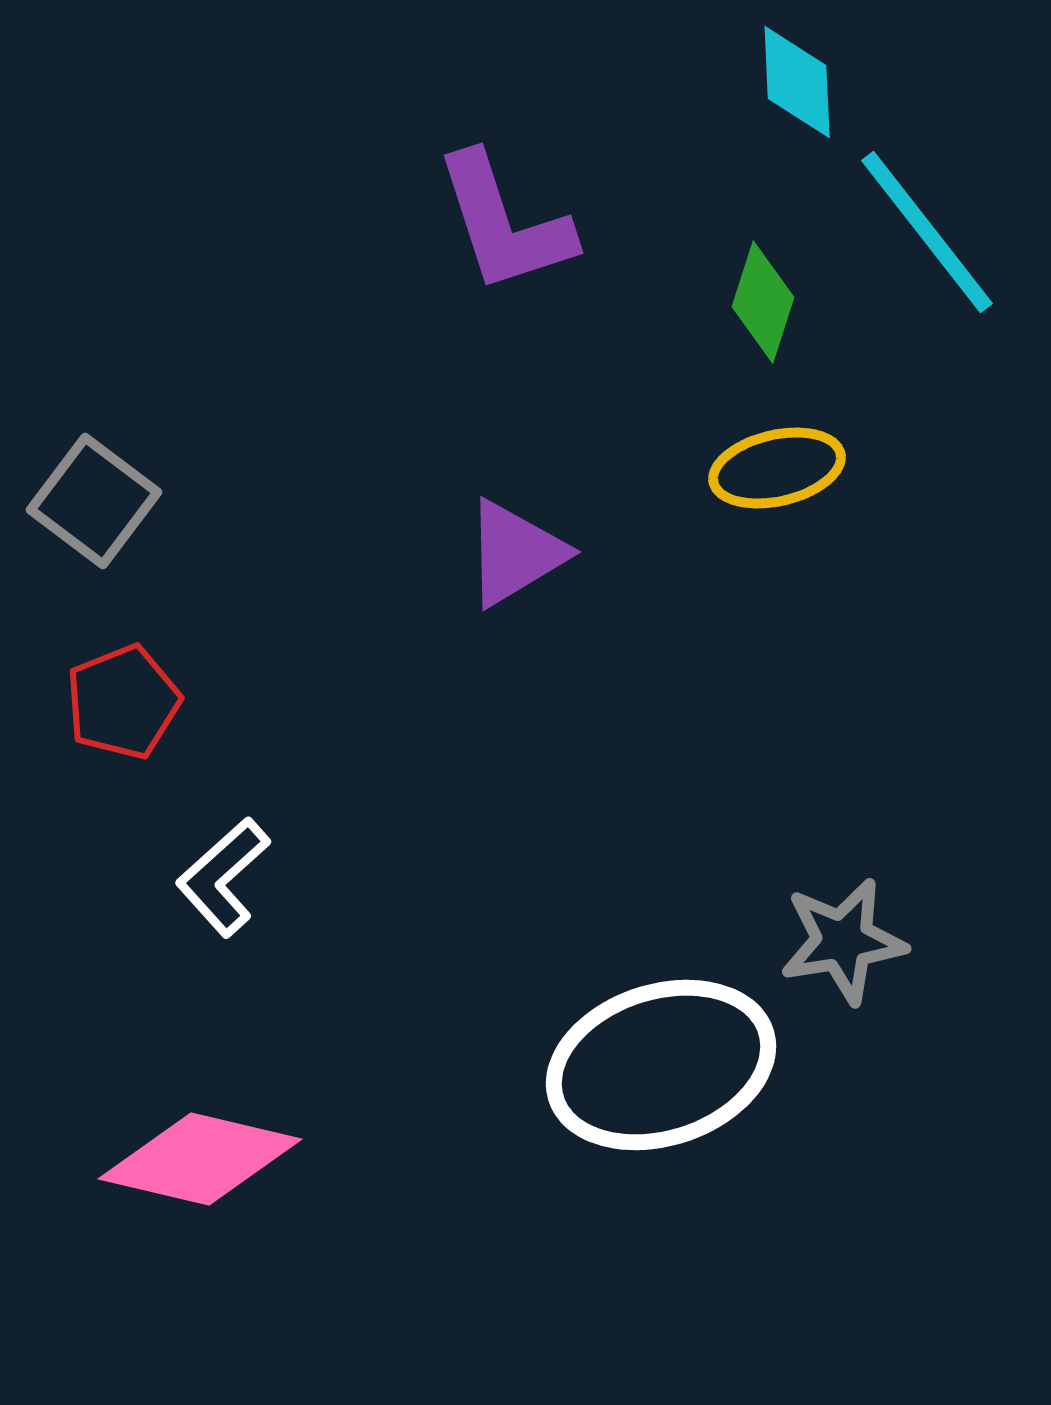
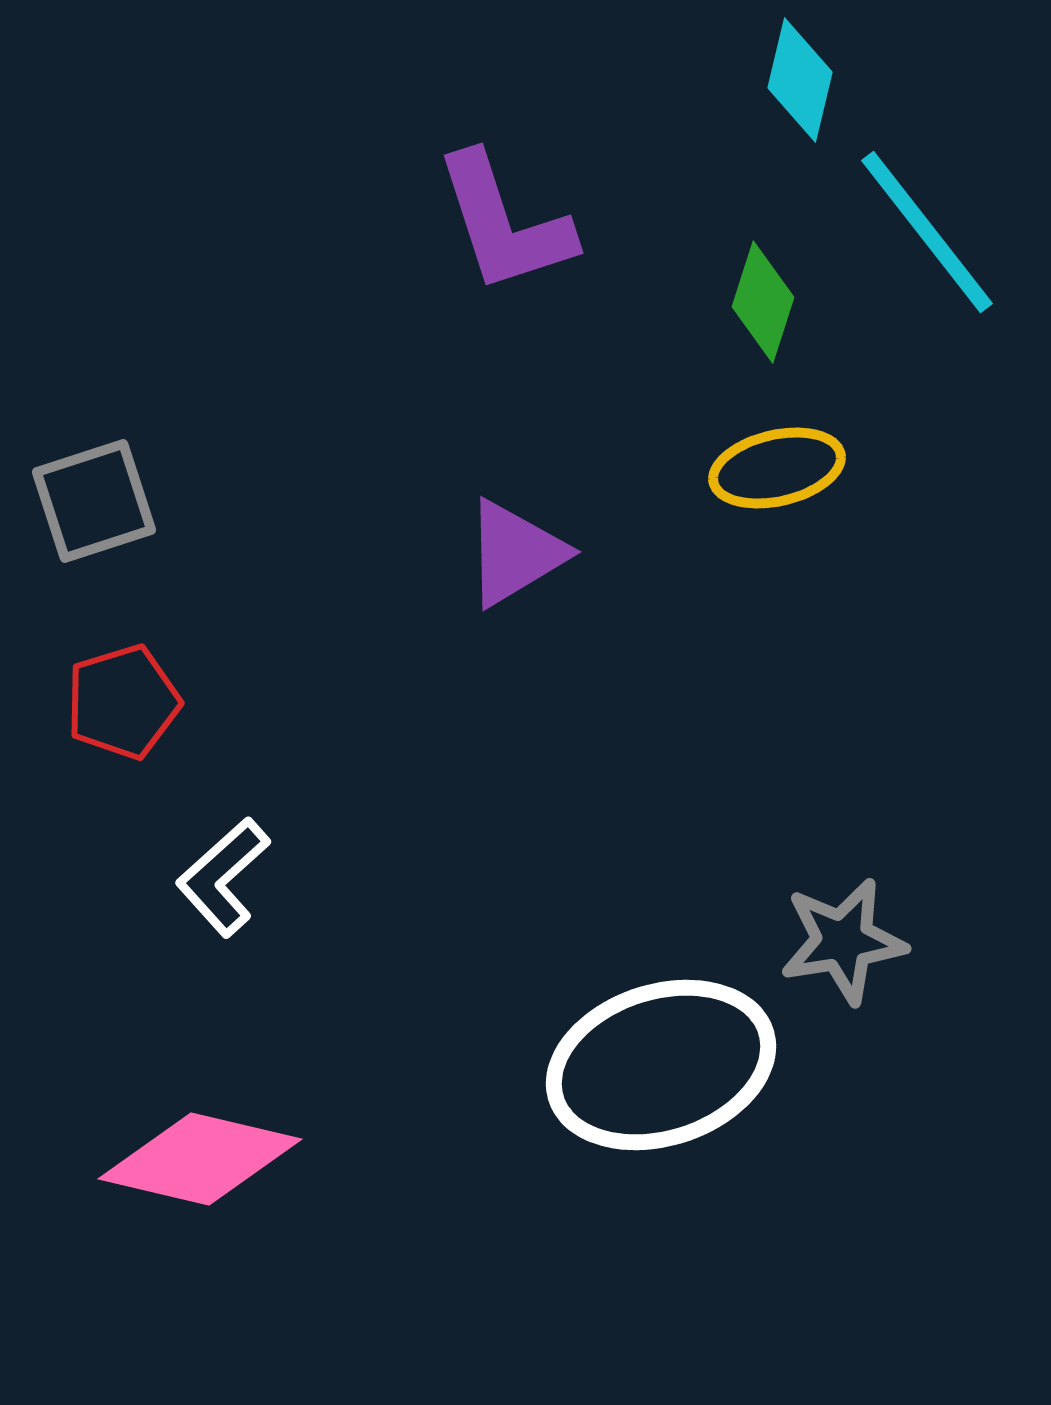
cyan diamond: moved 3 px right, 2 px up; rotated 16 degrees clockwise
gray square: rotated 35 degrees clockwise
red pentagon: rotated 5 degrees clockwise
